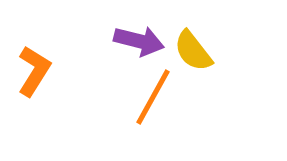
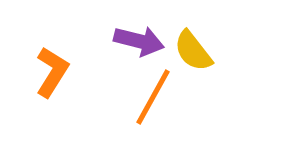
orange L-shape: moved 18 px right, 1 px down
